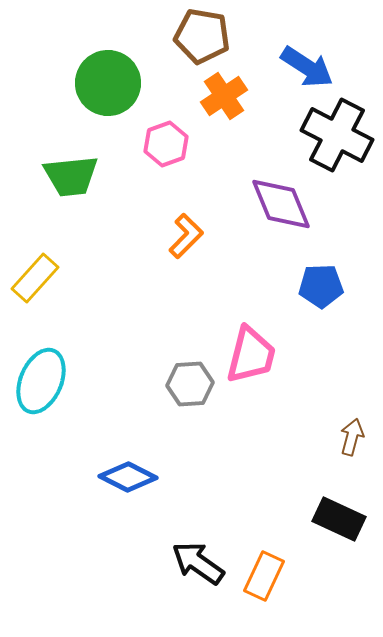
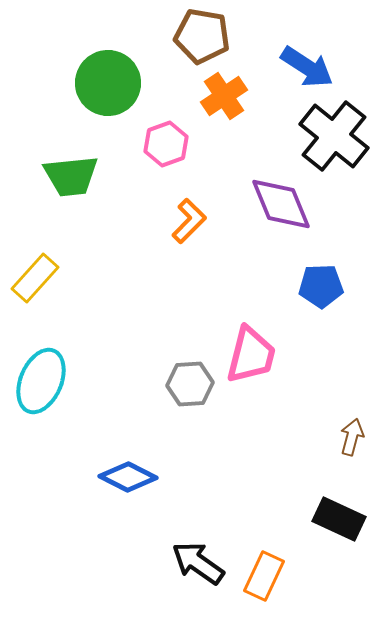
black cross: moved 3 px left, 1 px down; rotated 12 degrees clockwise
orange L-shape: moved 3 px right, 15 px up
